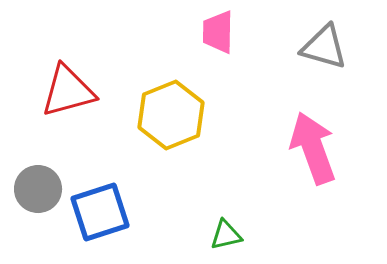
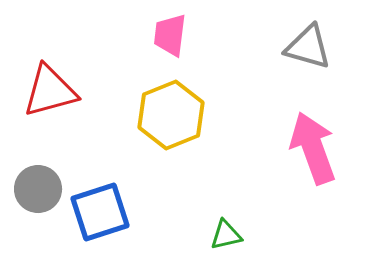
pink trapezoid: moved 48 px left, 3 px down; rotated 6 degrees clockwise
gray triangle: moved 16 px left
red triangle: moved 18 px left
